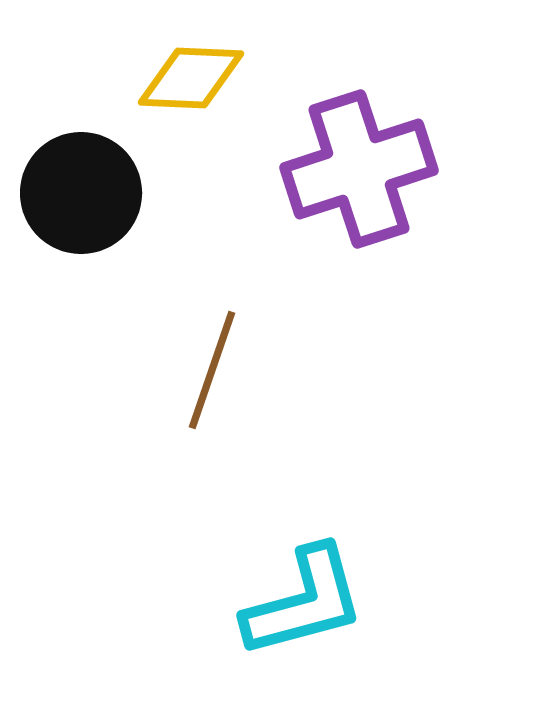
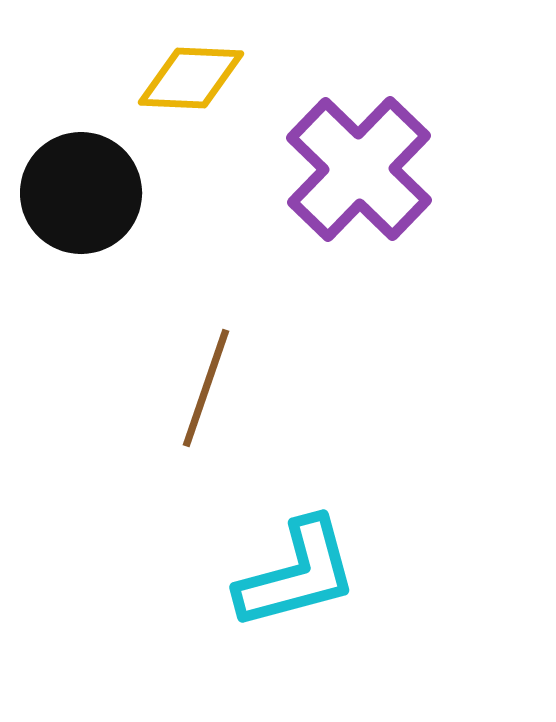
purple cross: rotated 28 degrees counterclockwise
brown line: moved 6 px left, 18 px down
cyan L-shape: moved 7 px left, 28 px up
